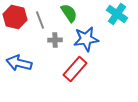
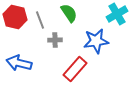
cyan cross: rotated 25 degrees clockwise
blue star: moved 10 px right, 2 px down
